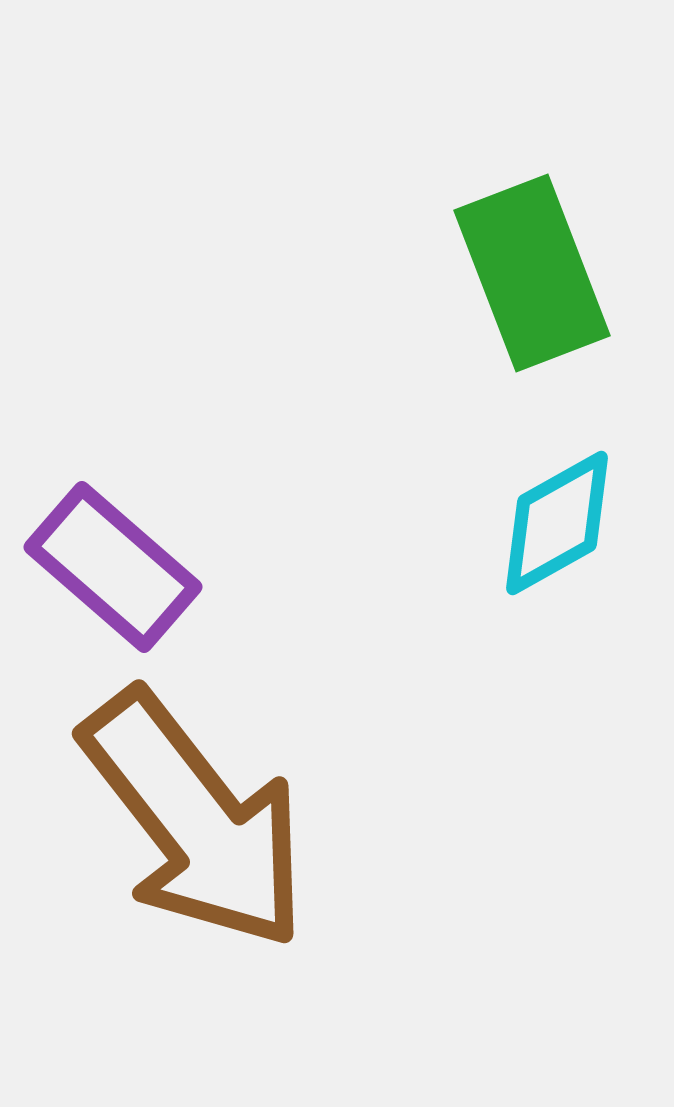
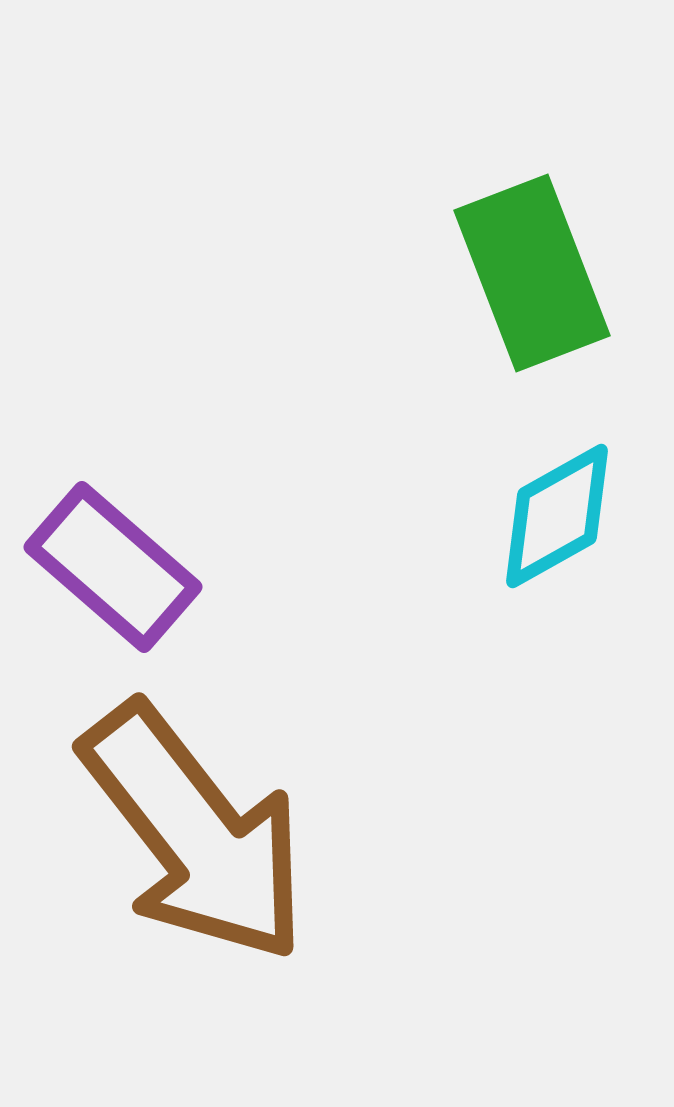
cyan diamond: moved 7 px up
brown arrow: moved 13 px down
